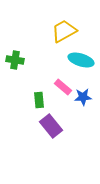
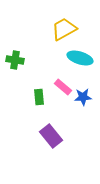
yellow trapezoid: moved 2 px up
cyan ellipse: moved 1 px left, 2 px up
green rectangle: moved 3 px up
purple rectangle: moved 10 px down
